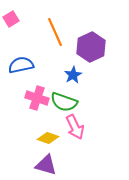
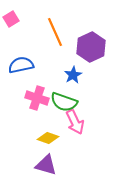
pink arrow: moved 5 px up
